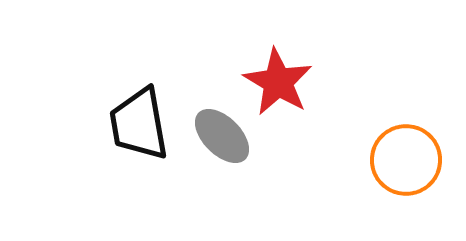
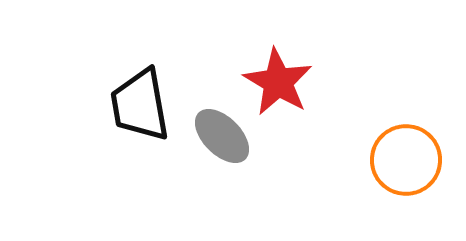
black trapezoid: moved 1 px right, 19 px up
